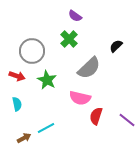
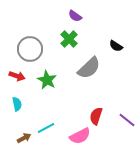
black semicircle: rotated 104 degrees counterclockwise
gray circle: moved 2 px left, 2 px up
pink semicircle: moved 38 px down; rotated 40 degrees counterclockwise
